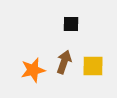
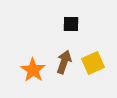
yellow square: moved 3 px up; rotated 25 degrees counterclockwise
orange star: rotated 25 degrees counterclockwise
